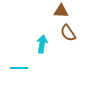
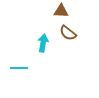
brown semicircle: rotated 18 degrees counterclockwise
cyan arrow: moved 1 px right, 1 px up
